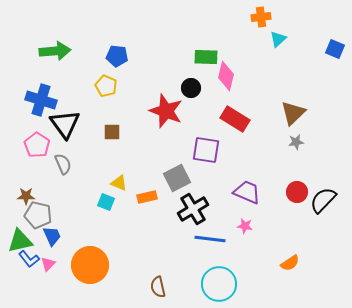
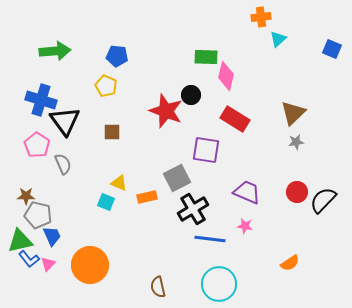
blue square: moved 3 px left
black circle: moved 7 px down
black triangle: moved 3 px up
